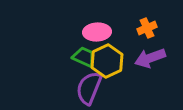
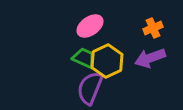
orange cross: moved 6 px right
pink ellipse: moved 7 px left, 6 px up; rotated 32 degrees counterclockwise
green trapezoid: moved 1 px down
purple semicircle: moved 1 px right
